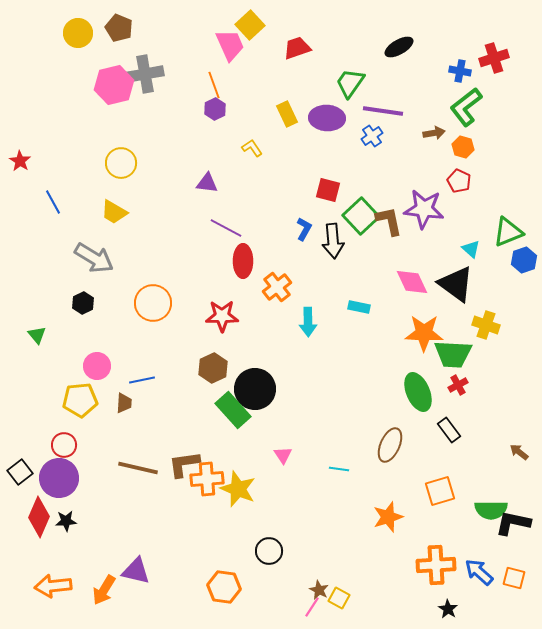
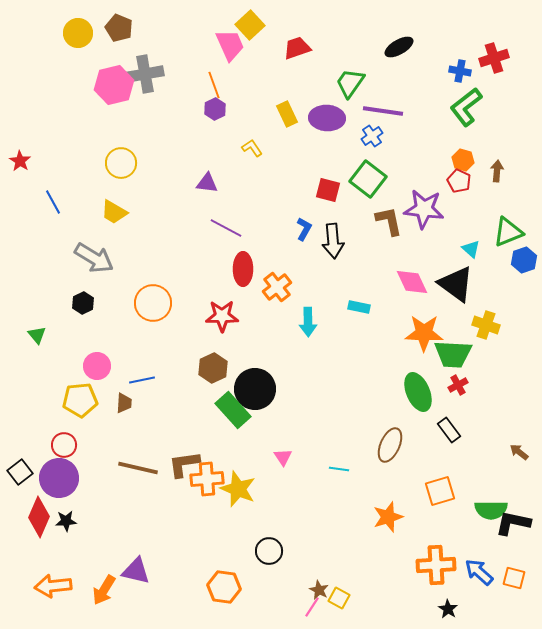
brown arrow at (434, 133): moved 63 px right, 38 px down; rotated 75 degrees counterclockwise
orange hexagon at (463, 147): moved 13 px down
green square at (361, 216): moved 7 px right, 37 px up; rotated 9 degrees counterclockwise
red ellipse at (243, 261): moved 8 px down
pink triangle at (283, 455): moved 2 px down
